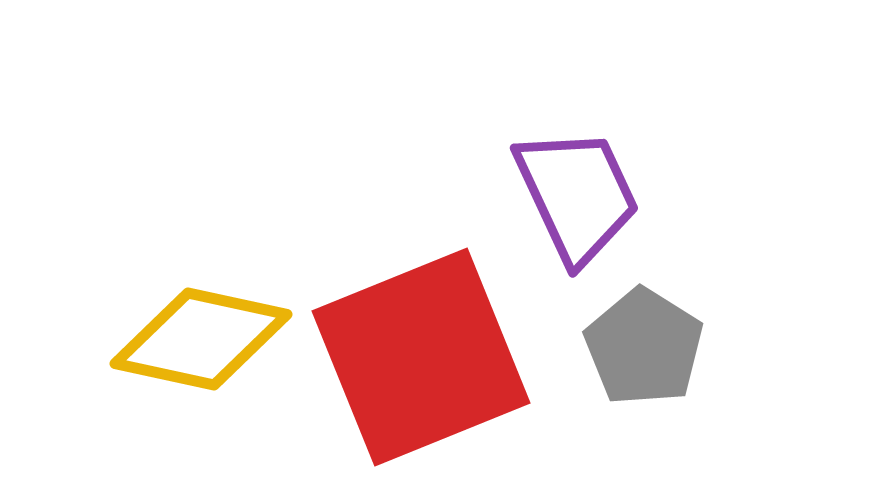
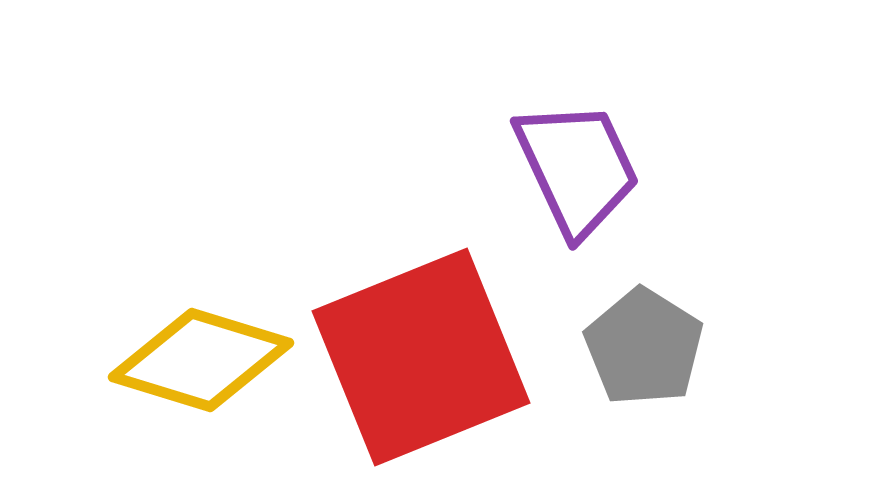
purple trapezoid: moved 27 px up
yellow diamond: moved 21 px down; rotated 5 degrees clockwise
